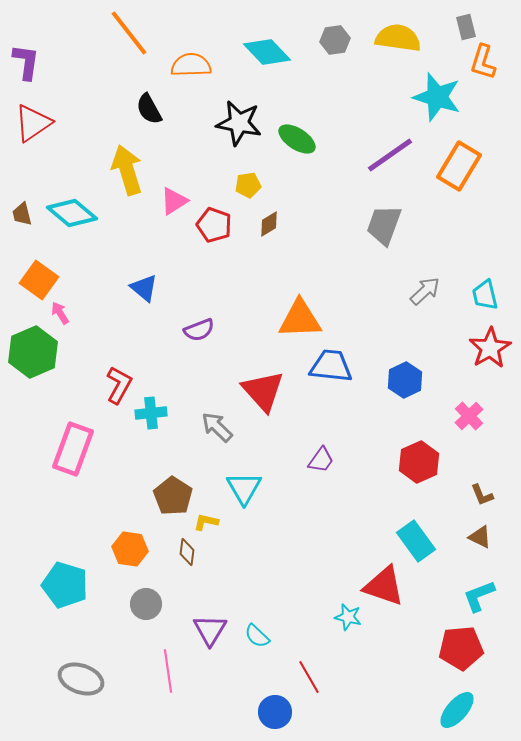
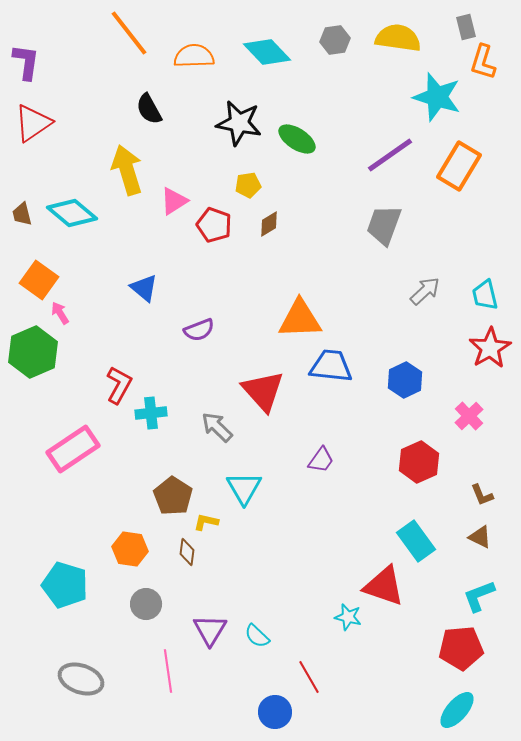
orange semicircle at (191, 65): moved 3 px right, 9 px up
pink rectangle at (73, 449): rotated 36 degrees clockwise
